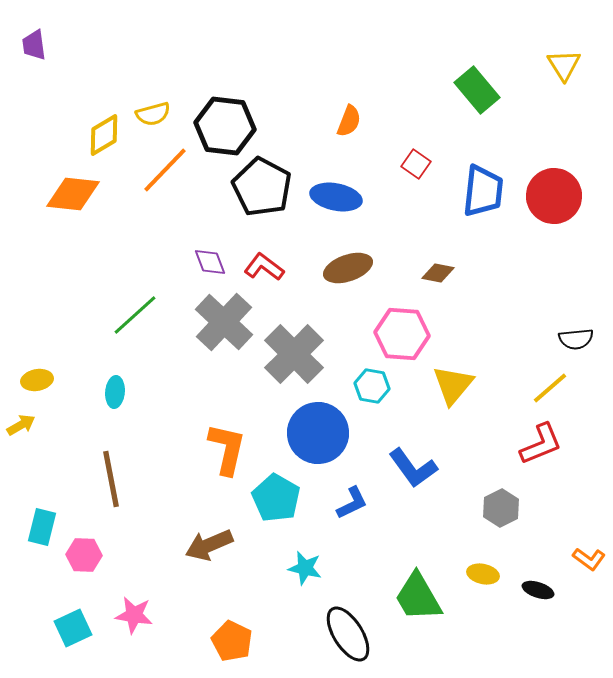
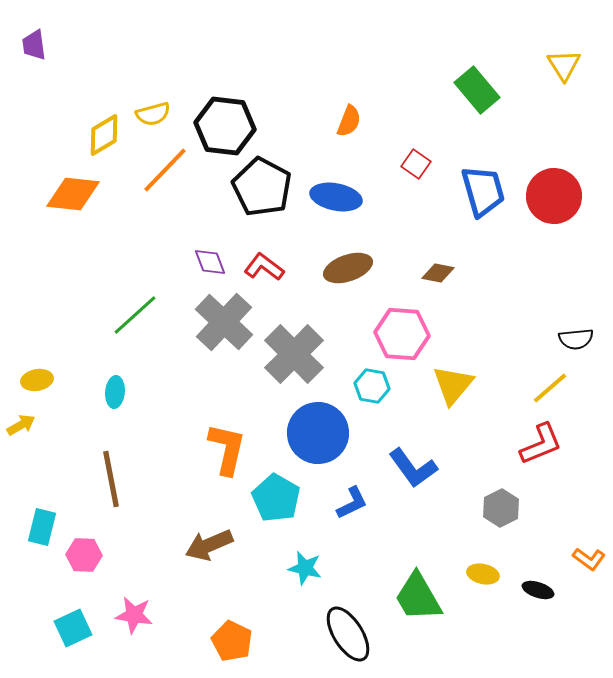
blue trapezoid at (483, 191): rotated 22 degrees counterclockwise
